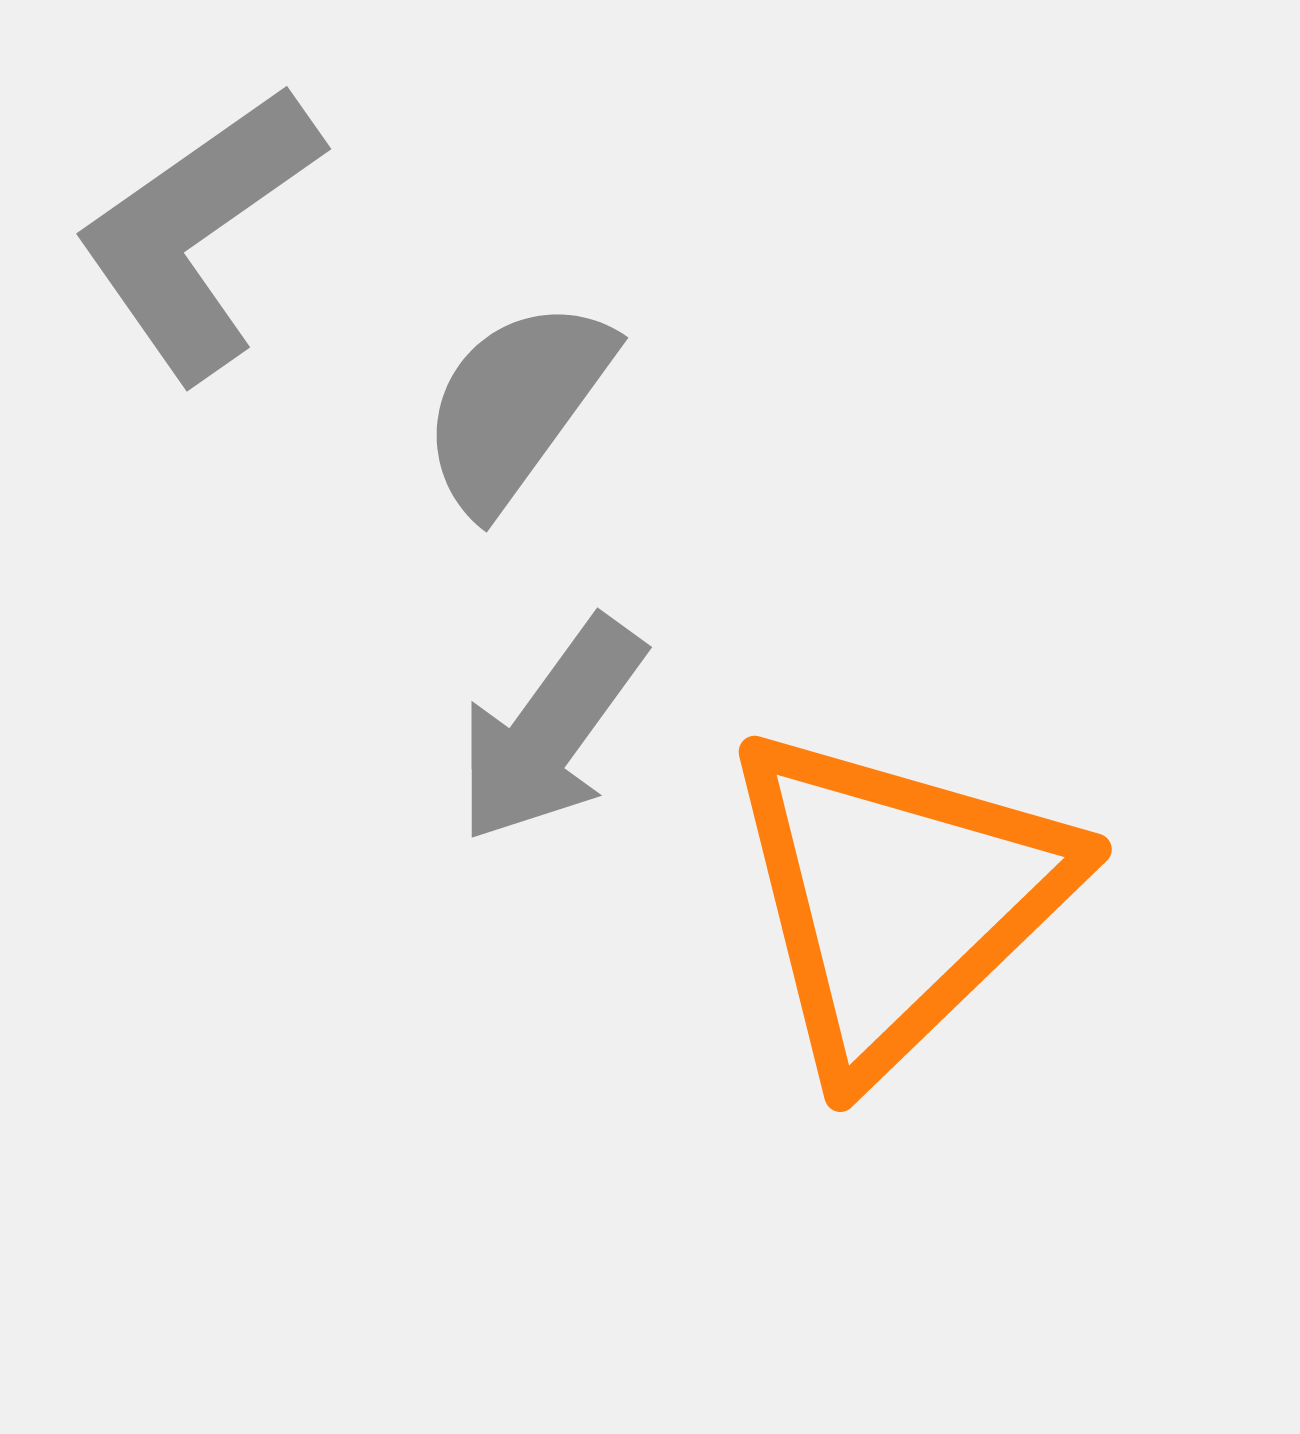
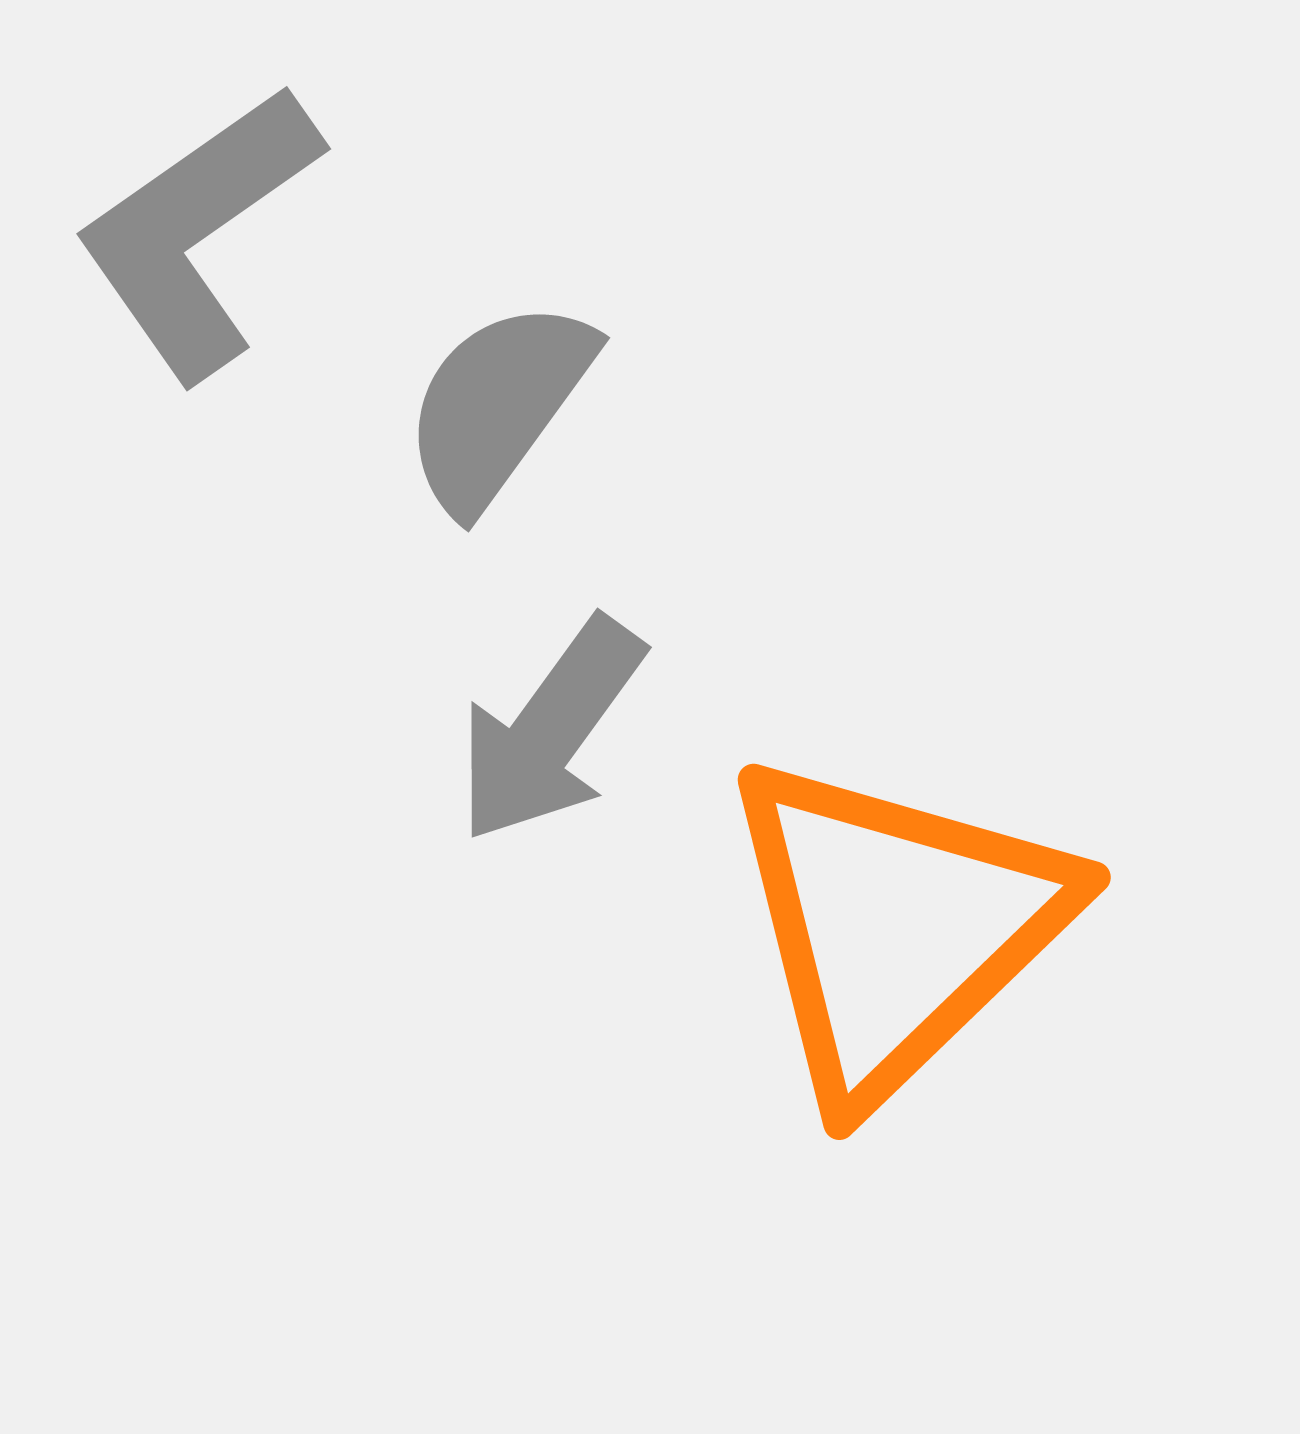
gray semicircle: moved 18 px left
orange triangle: moved 1 px left, 28 px down
